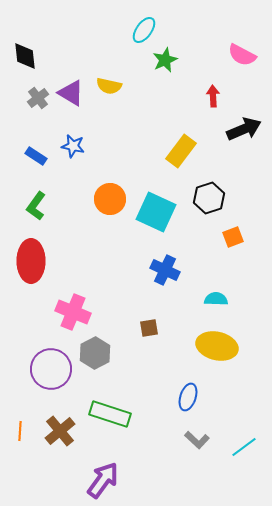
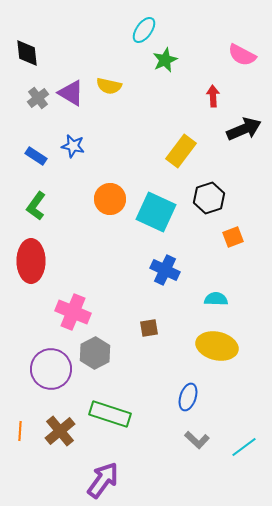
black diamond: moved 2 px right, 3 px up
